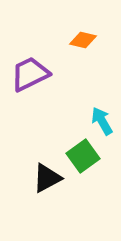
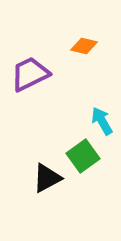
orange diamond: moved 1 px right, 6 px down
